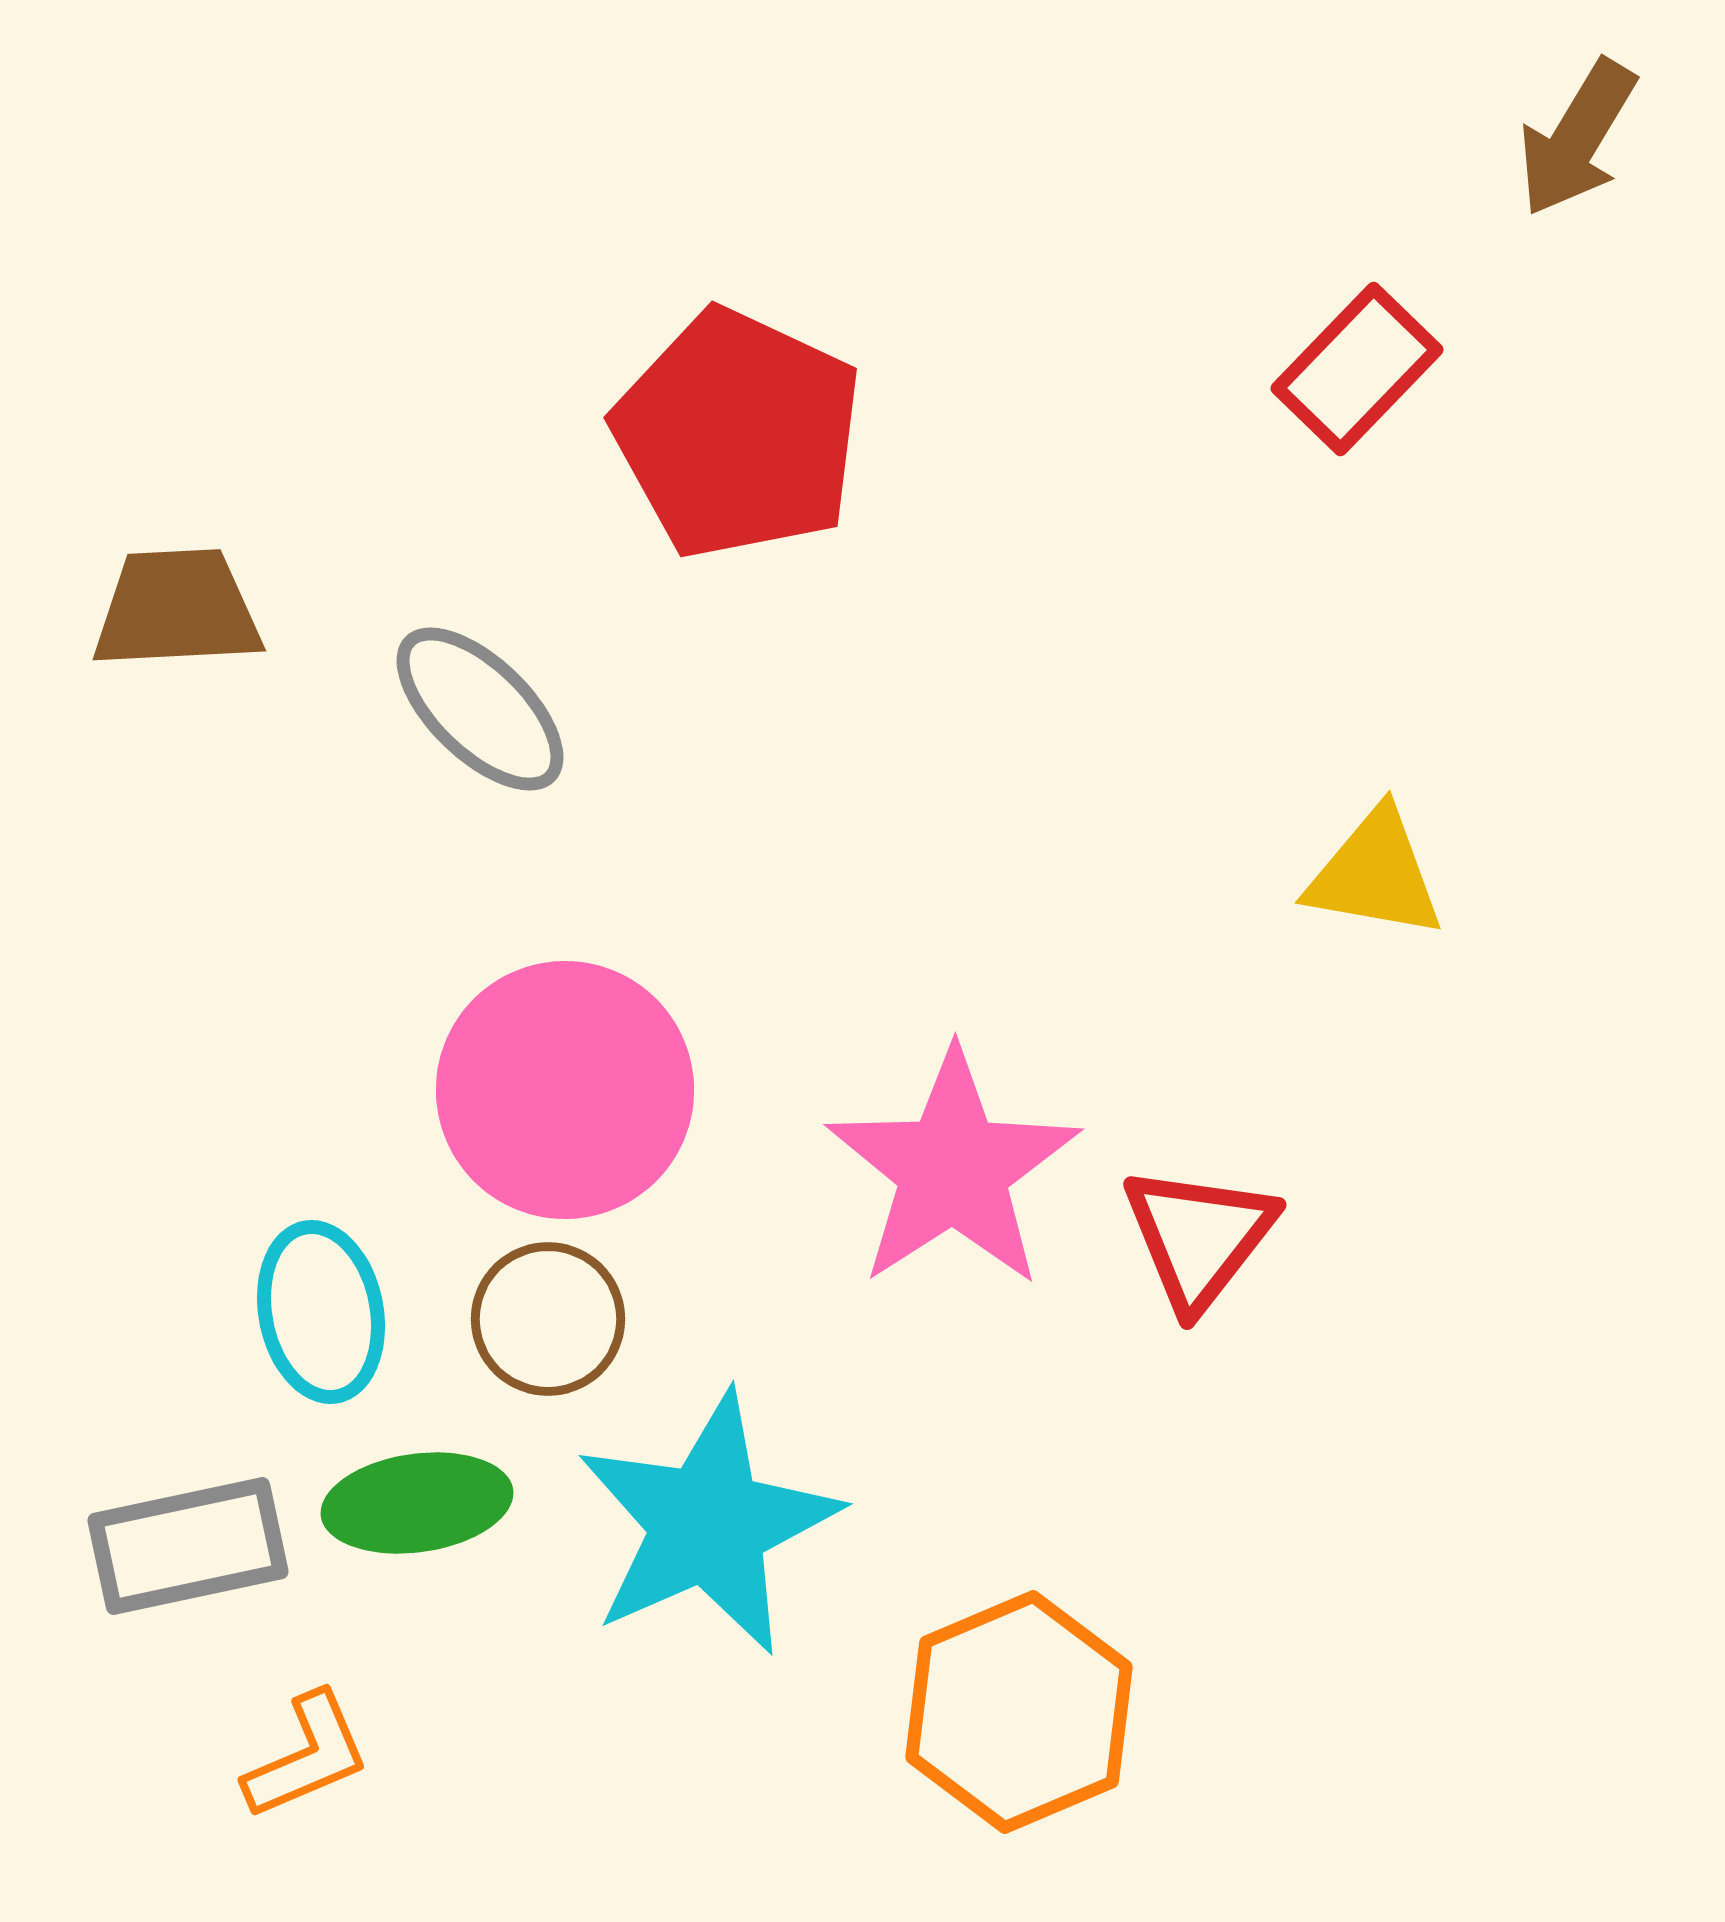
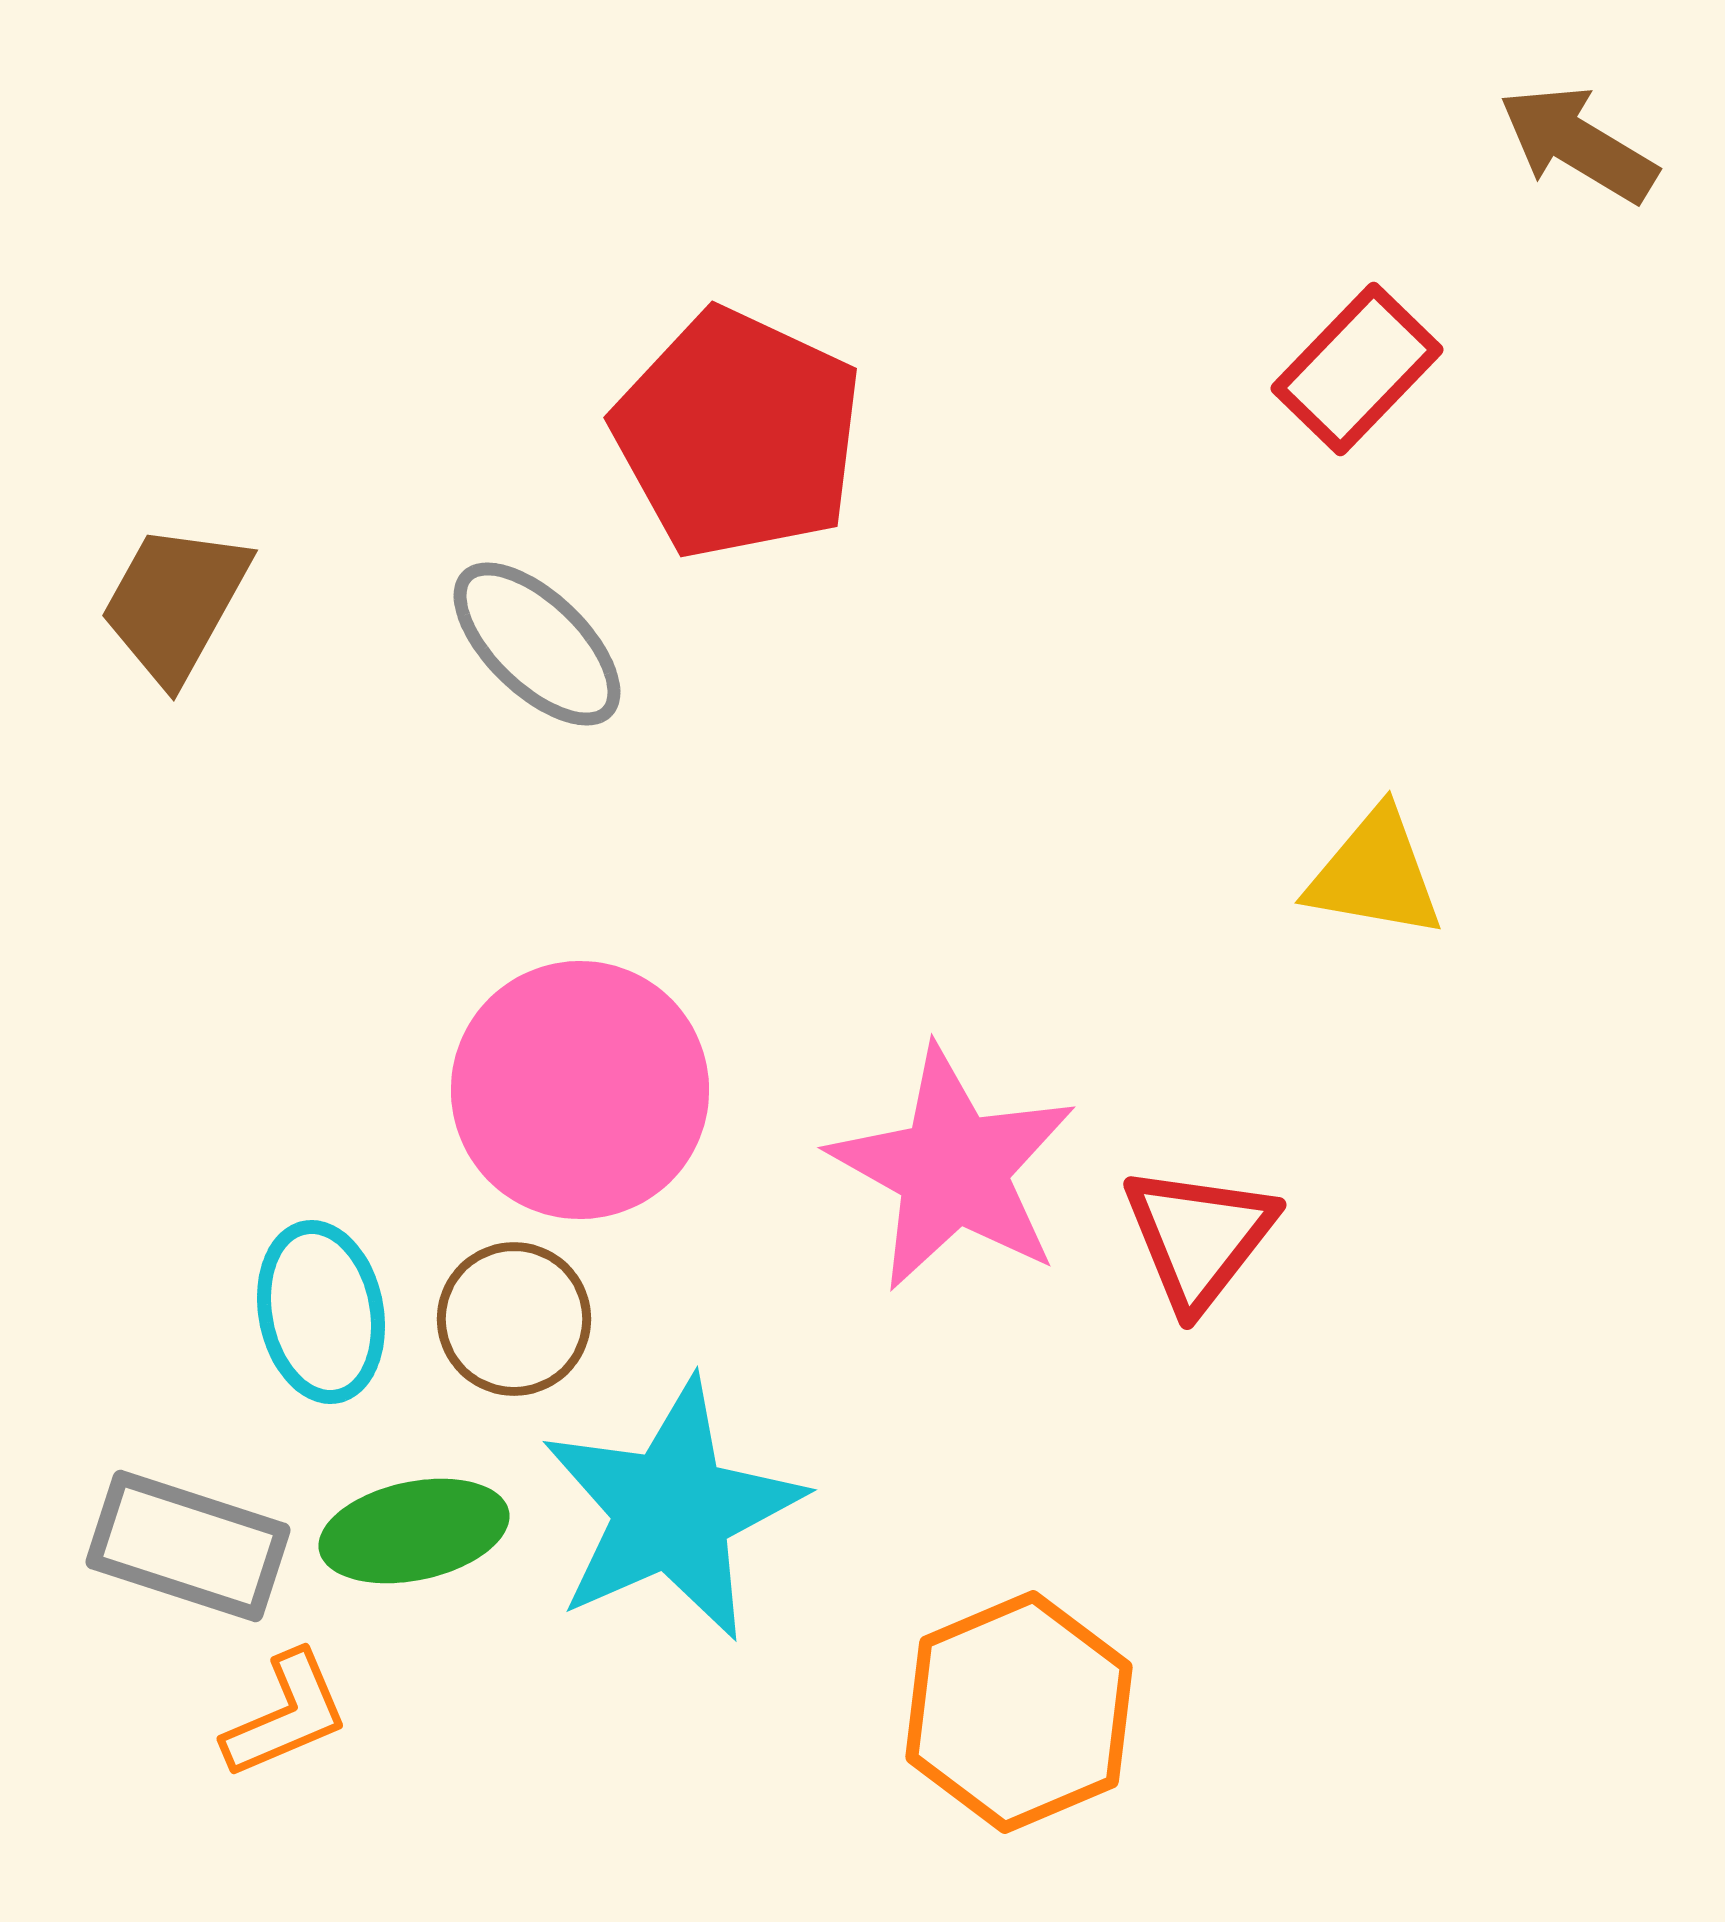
brown arrow: moved 1 px right, 6 px down; rotated 90 degrees clockwise
brown trapezoid: moved 2 px left, 6 px up; rotated 58 degrees counterclockwise
gray ellipse: moved 57 px right, 65 px up
pink circle: moved 15 px right
pink star: rotated 10 degrees counterclockwise
brown circle: moved 34 px left
green ellipse: moved 3 px left, 28 px down; rotated 4 degrees counterclockwise
cyan star: moved 36 px left, 14 px up
gray rectangle: rotated 30 degrees clockwise
orange L-shape: moved 21 px left, 41 px up
